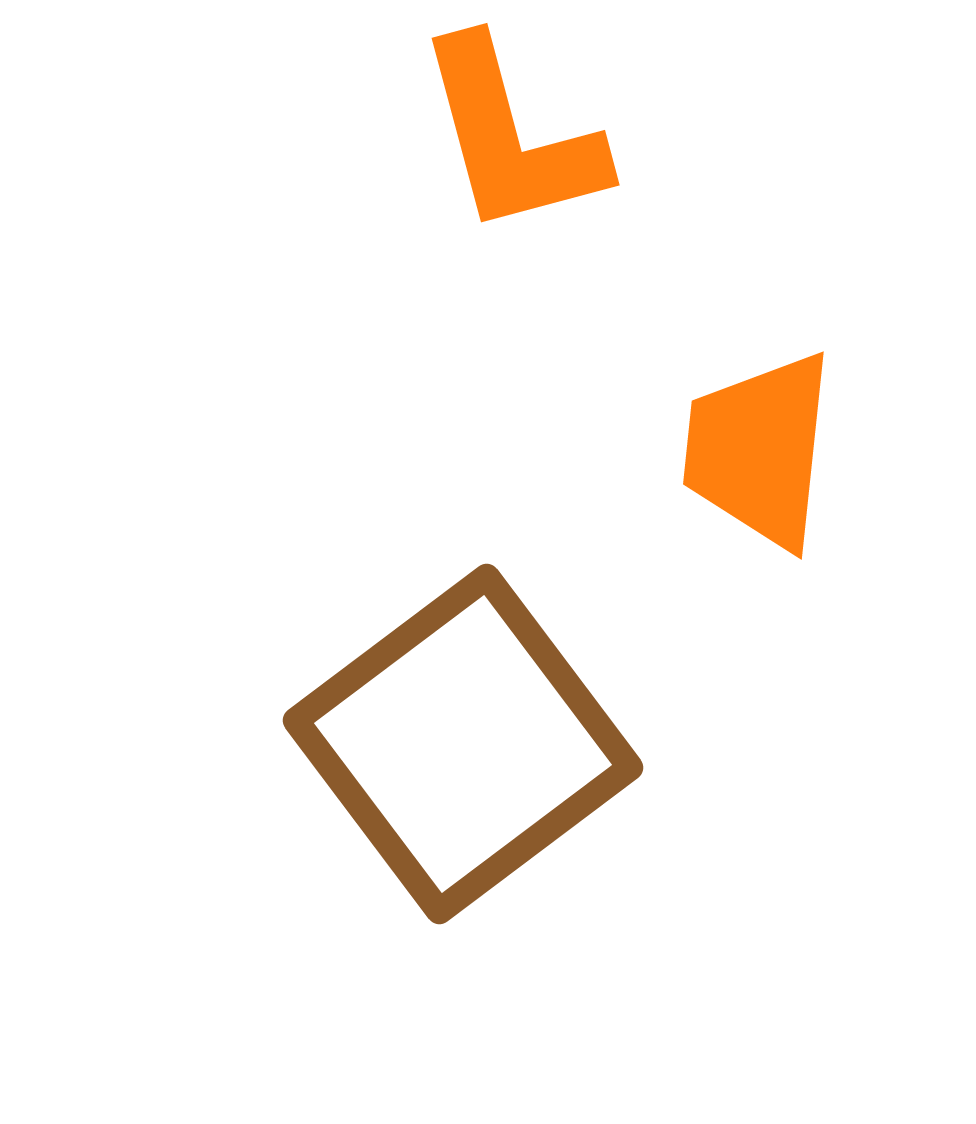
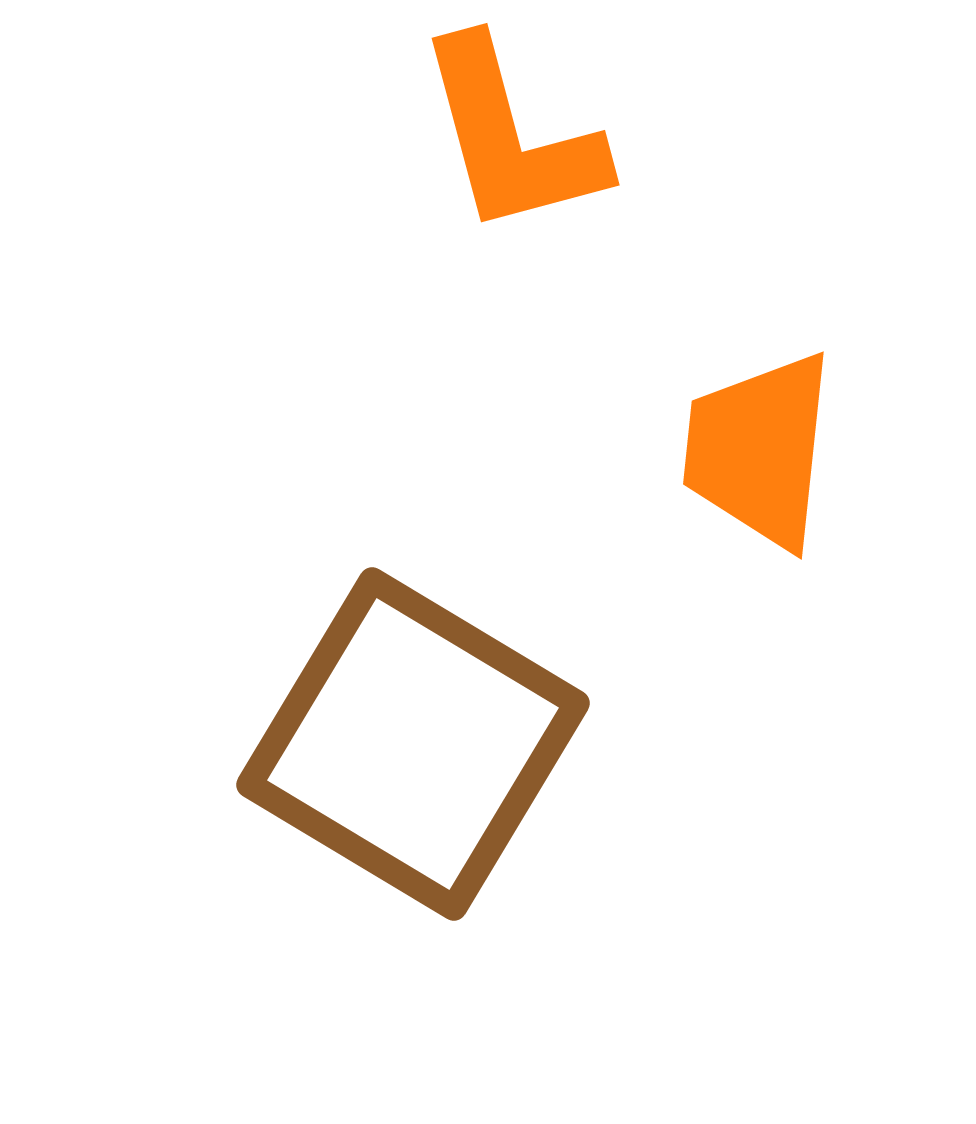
brown square: moved 50 px left; rotated 22 degrees counterclockwise
